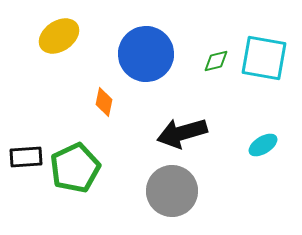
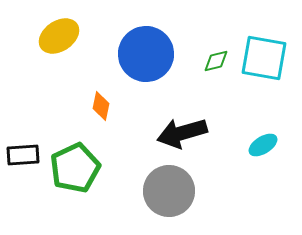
orange diamond: moved 3 px left, 4 px down
black rectangle: moved 3 px left, 2 px up
gray circle: moved 3 px left
